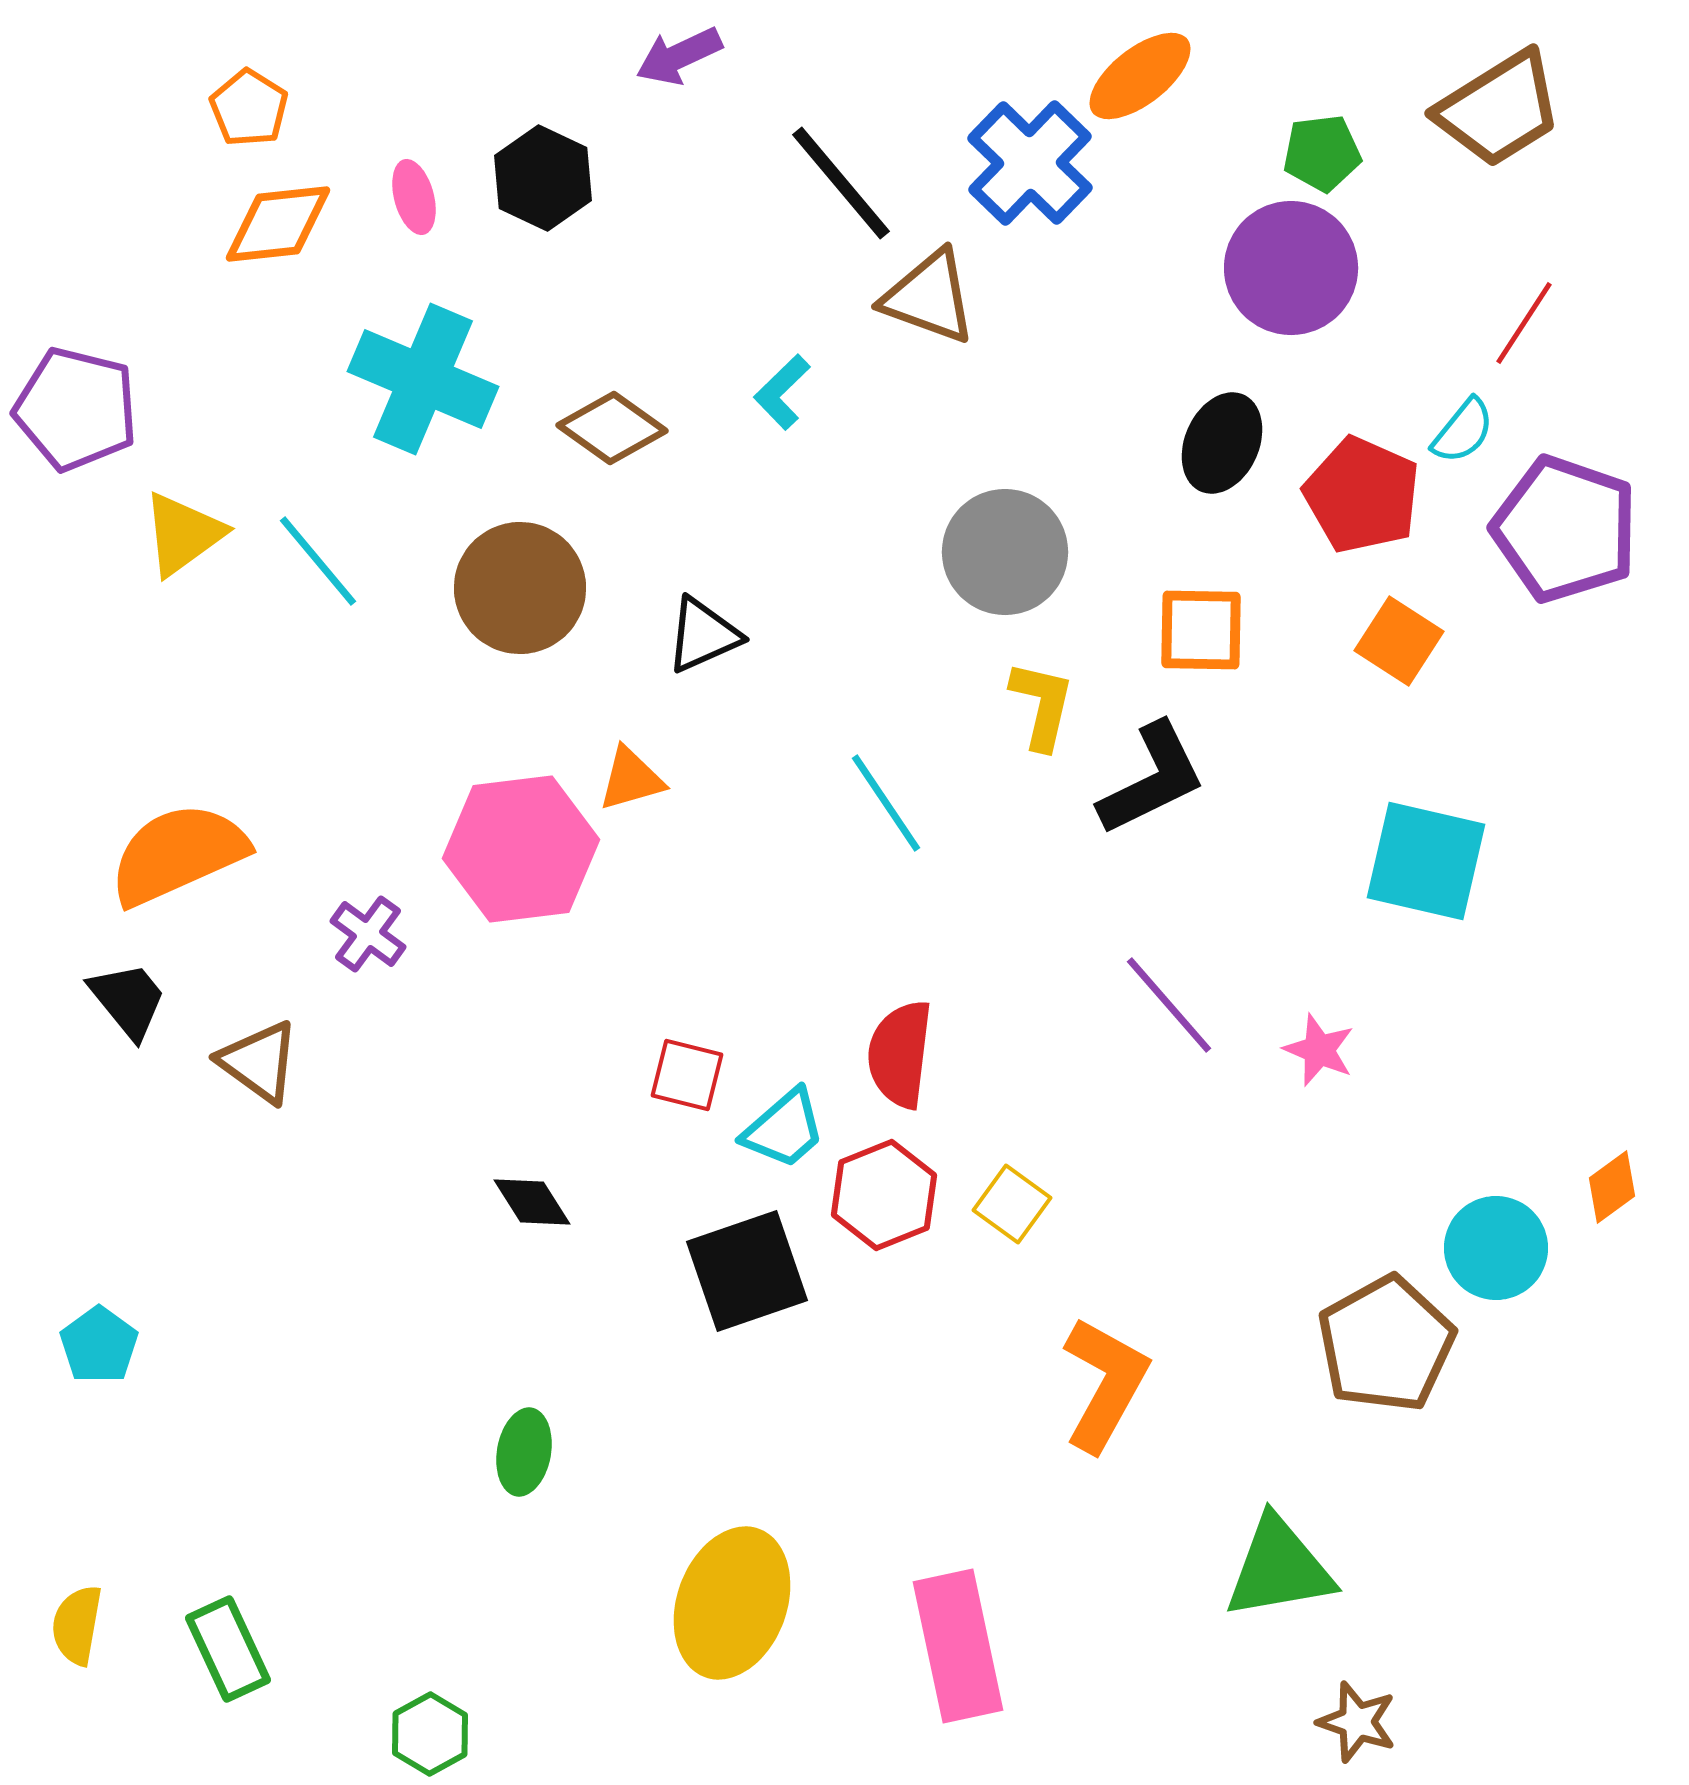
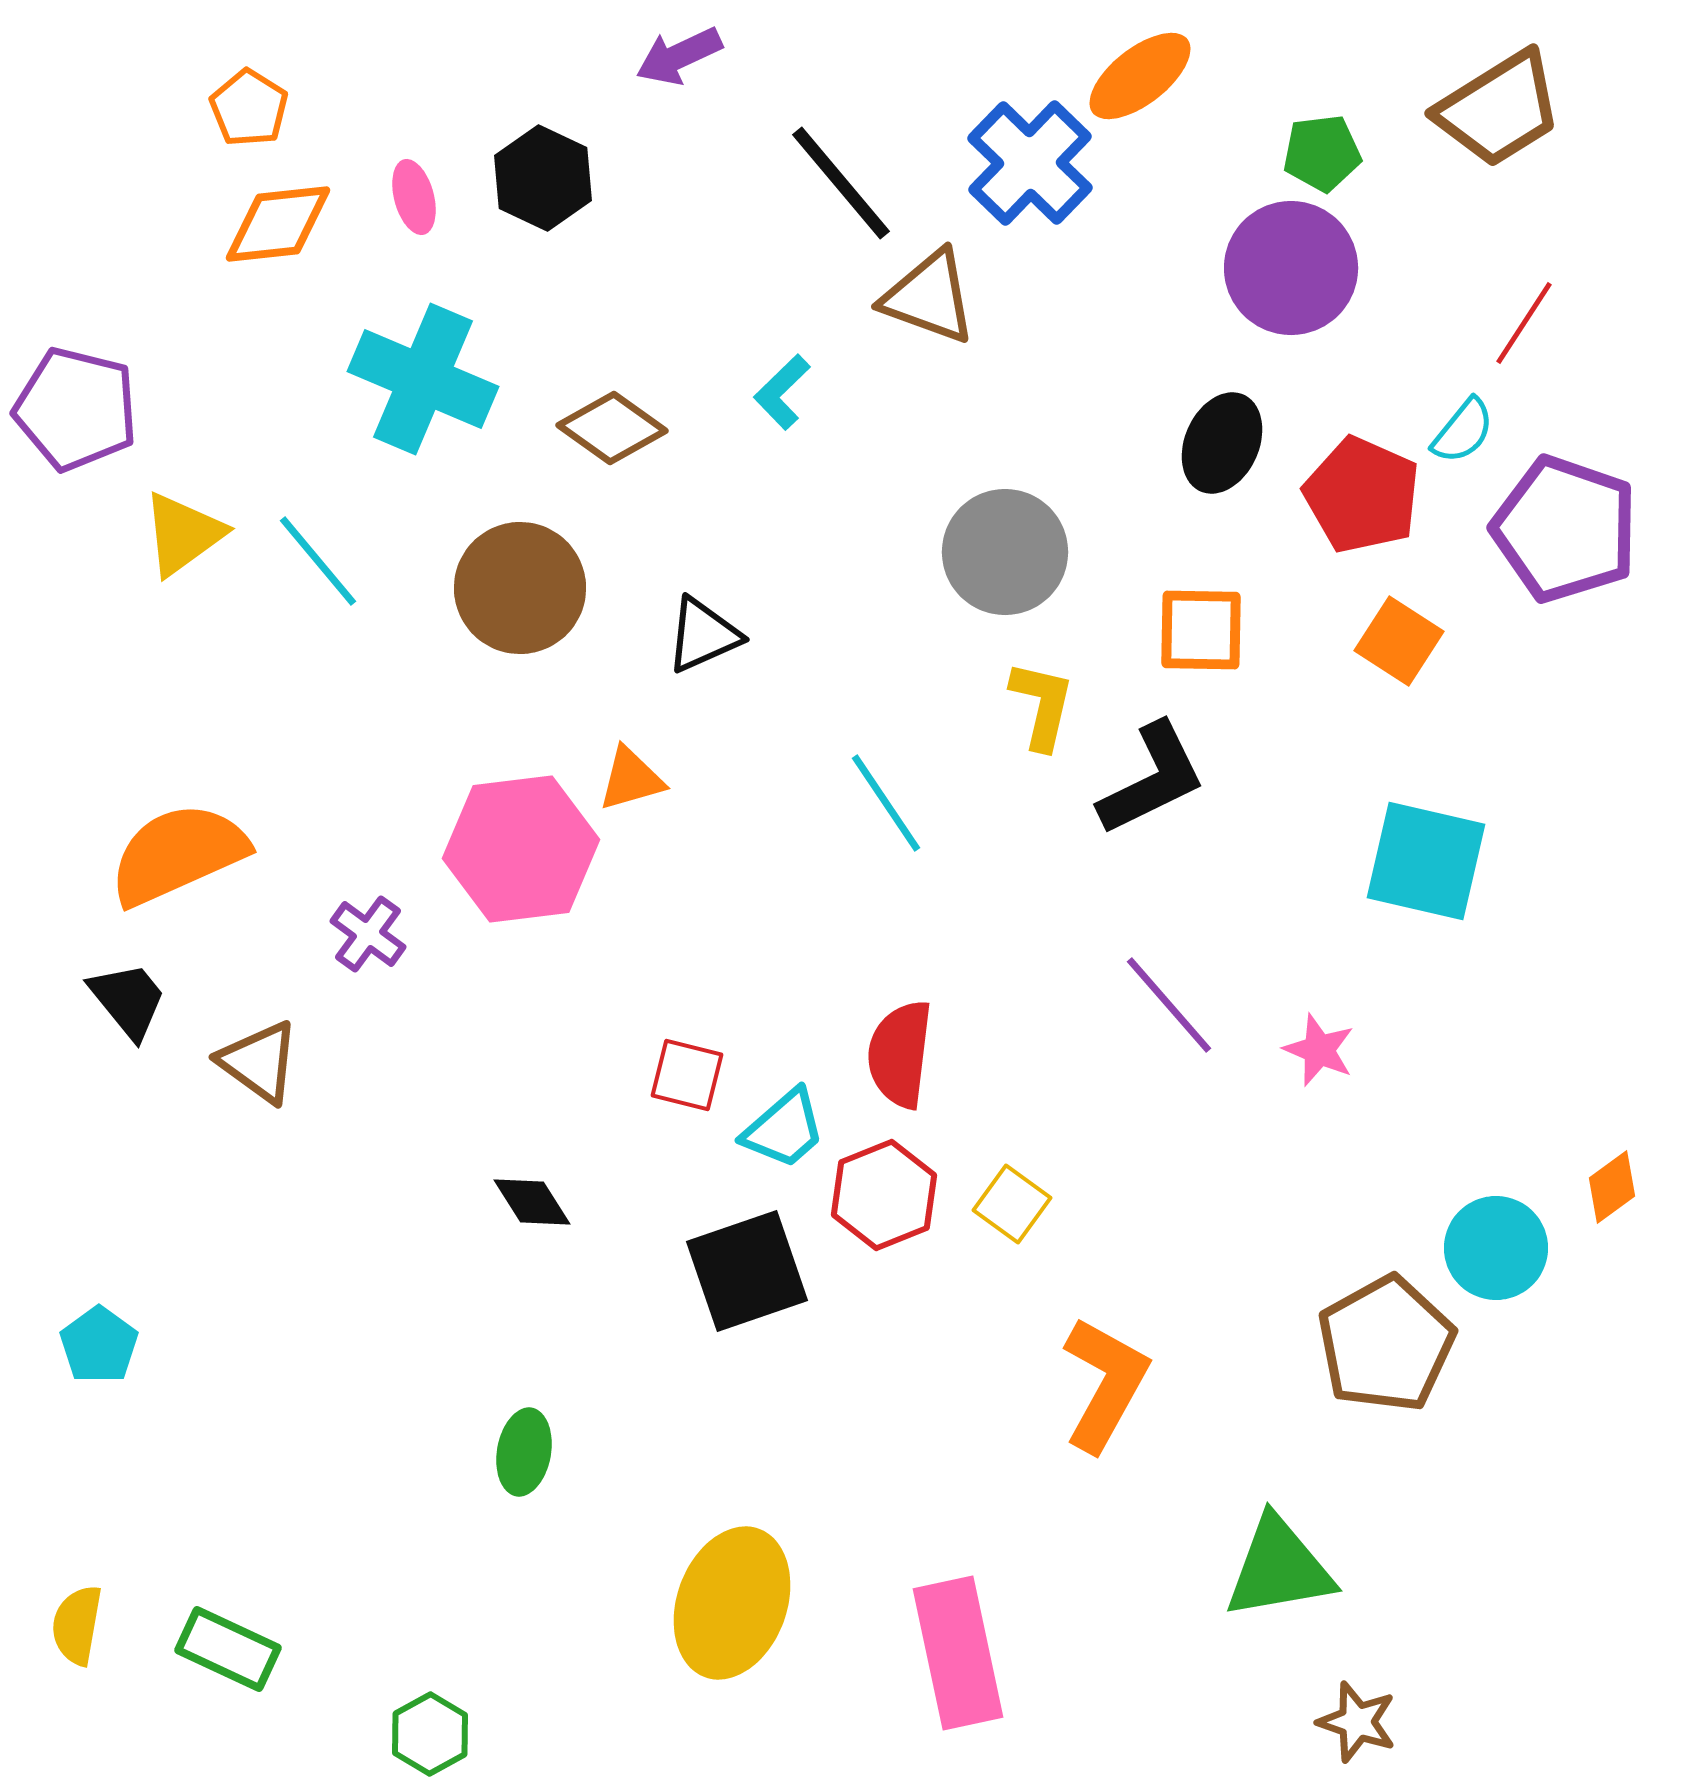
pink rectangle at (958, 1646): moved 7 px down
green rectangle at (228, 1649): rotated 40 degrees counterclockwise
